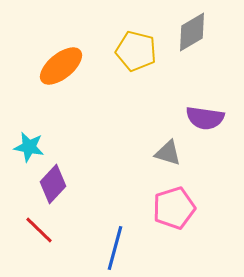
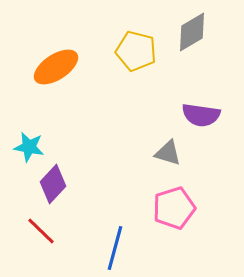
orange ellipse: moved 5 px left, 1 px down; rotated 6 degrees clockwise
purple semicircle: moved 4 px left, 3 px up
red line: moved 2 px right, 1 px down
